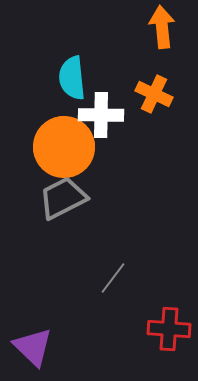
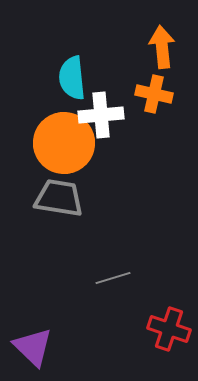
orange arrow: moved 20 px down
orange cross: rotated 12 degrees counterclockwise
white cross: rotated 6 degrees counterclockwise
orange circle: moved 4 px up
gray trapezoid: moved 4 px left; rotated 36 degrees clockwise
gray line: rotated 36 degrees clockwise
red cross: rotated 15 degrees clockwise
